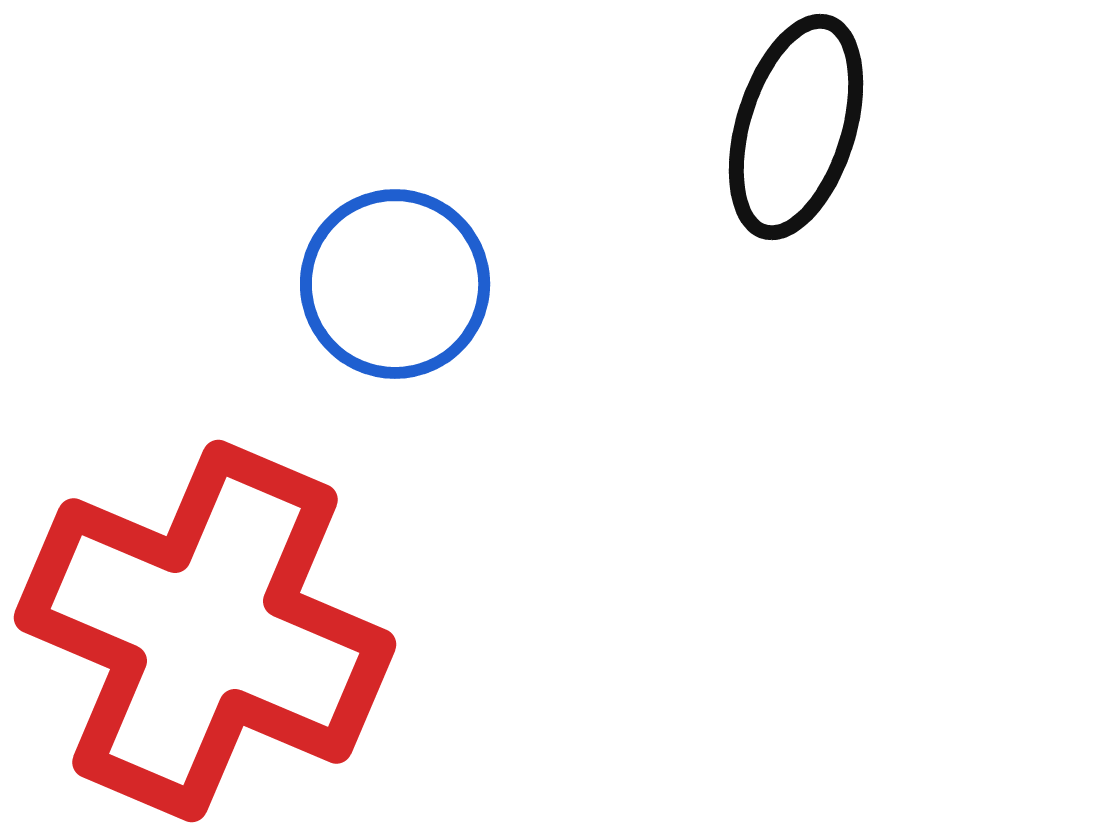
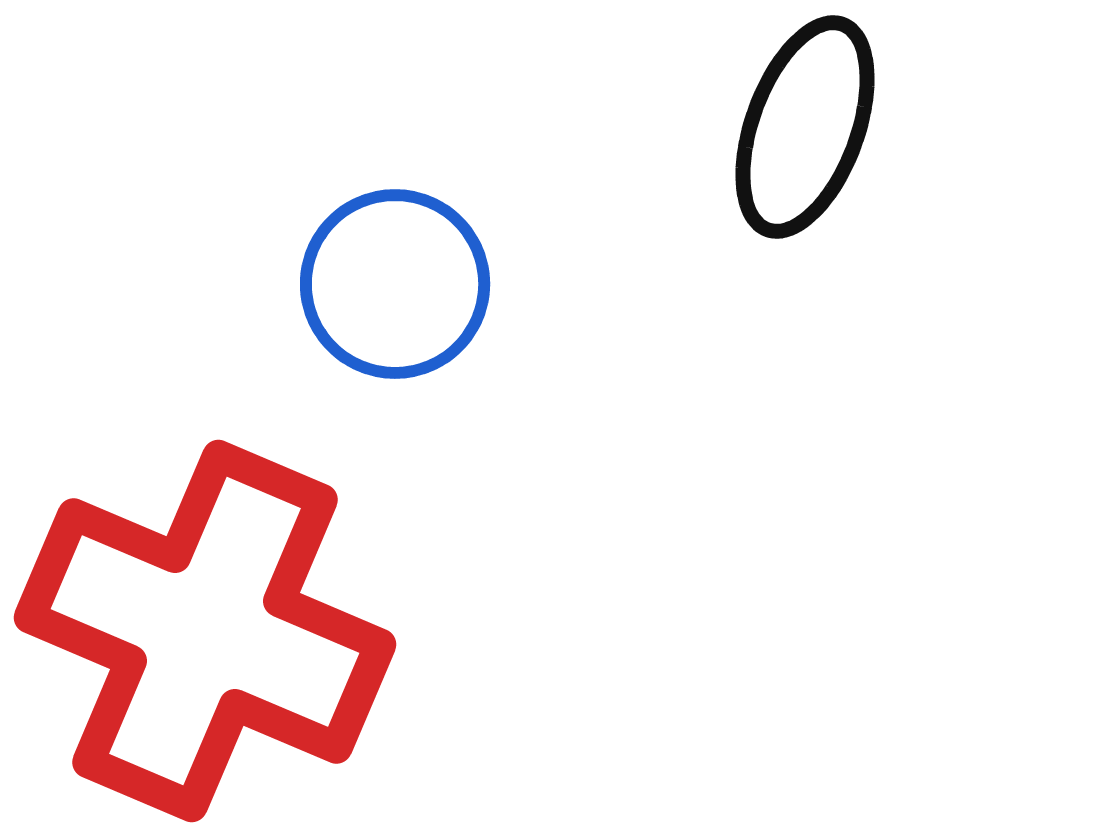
black ellipse: moved 9 px right; rotated 3 degrees clockwise
